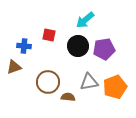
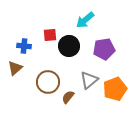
red square: moved 1 px right; rotated 16 degrees counterclockwise
black circle: moved 9 px left
brown triangle: moved 1 px right, 1 px down; rotated 21 degrees counterclockwise
gray triangle: moved 2 px up; rotated 30 degrees counterclockwise
orange pentagon: moved 2 px down
brown semicircle: rotated 56 degrees counterclockwise
